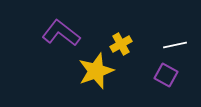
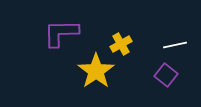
purple L-shape: rotated 39 degrees counterclockwise
yellow star: rotated 15 degrees counterclockwise
purple square: rotated 10 degrees clockwise
